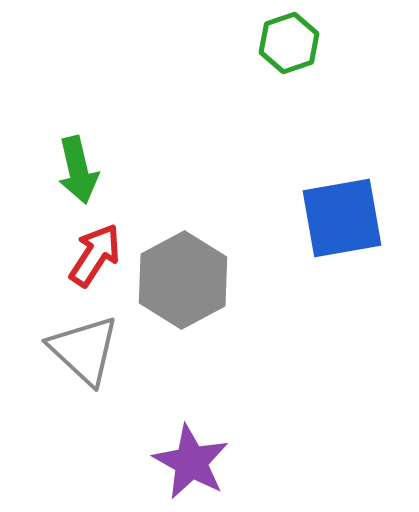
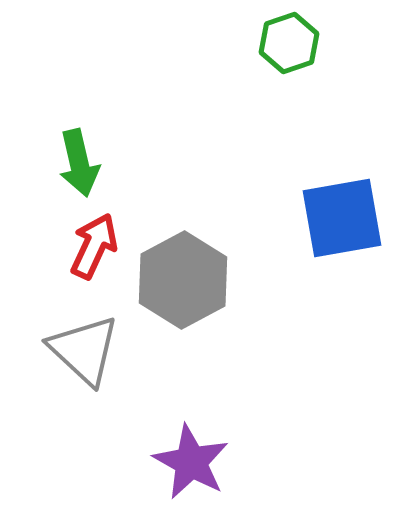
green arrow: moved 1 px right, 7 px up
red arrow: moved 1 px left, 9 px up; rotated 8 degrees counterclockwise
